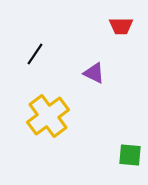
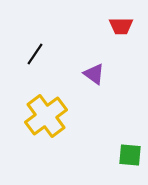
purple triangle: moved 1 px down; rotated 10 degrees clockwise
yellow cross: moved 2 px left
